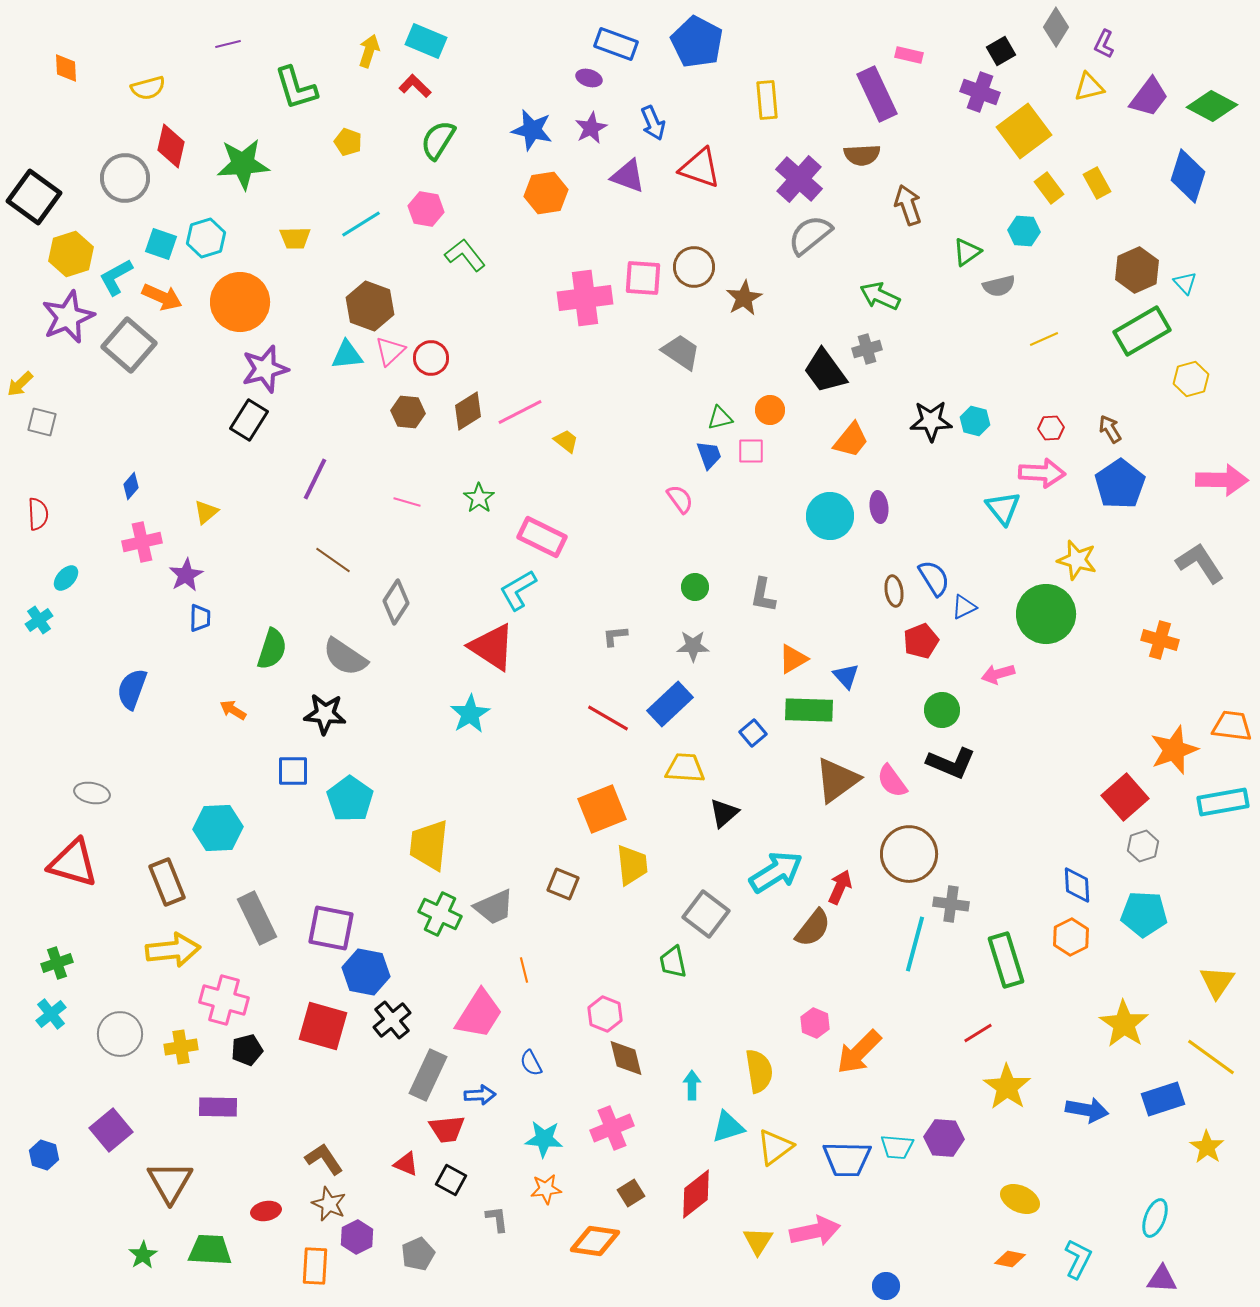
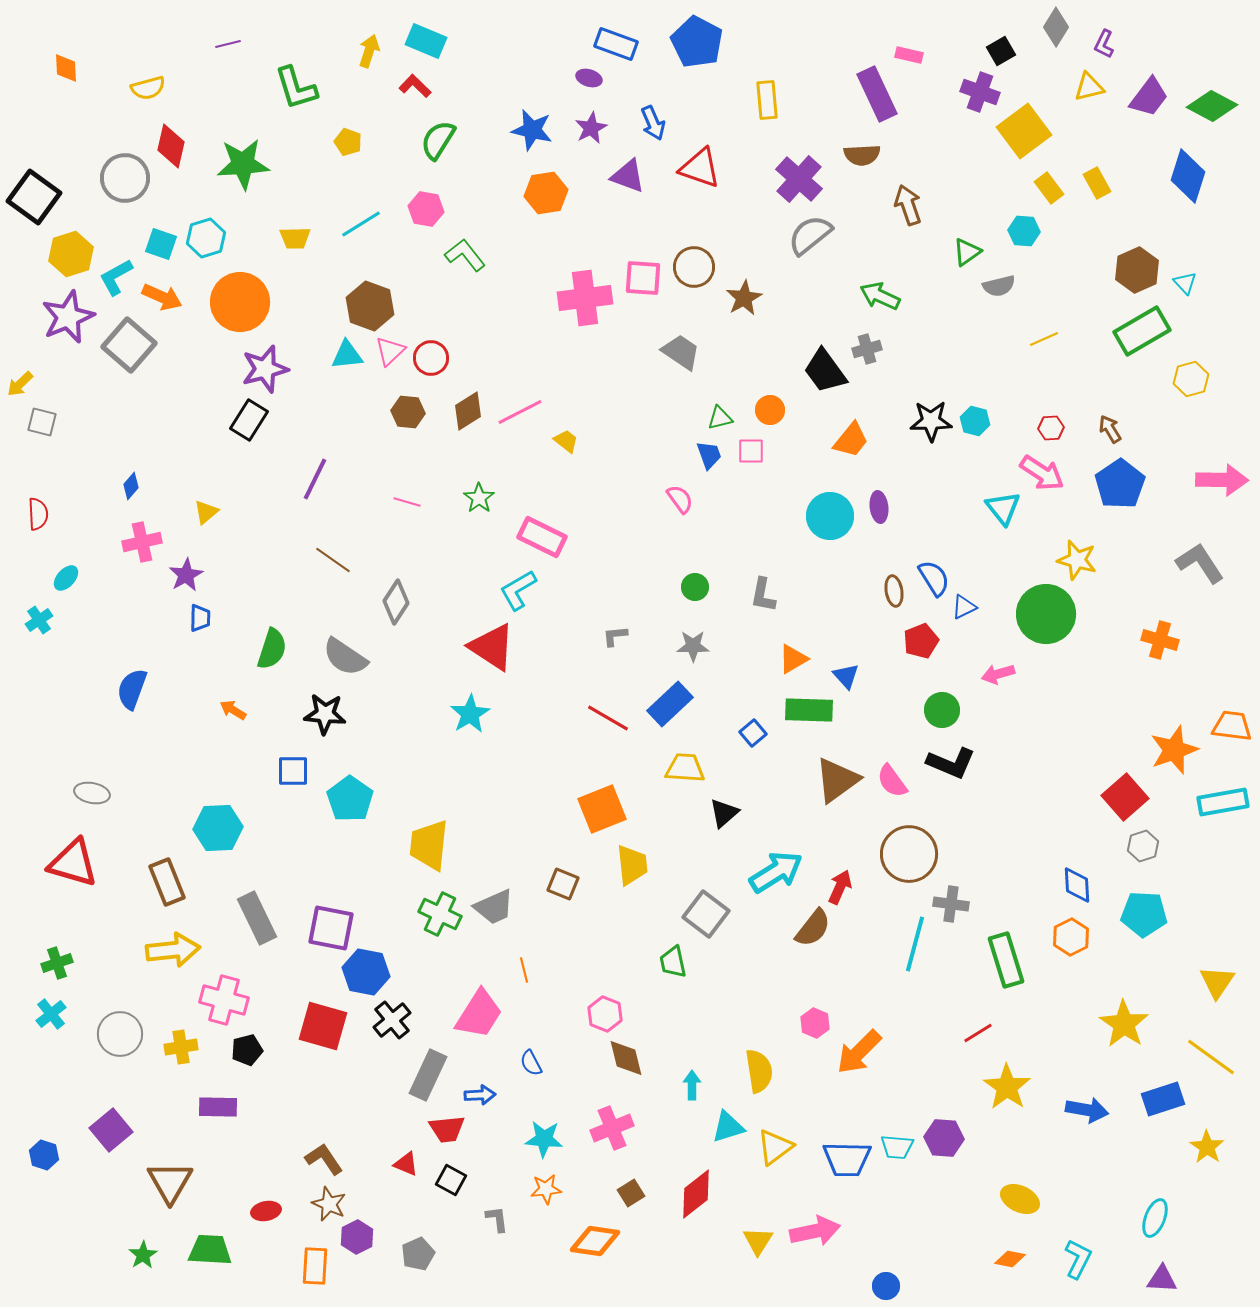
pink arrow at (1042, 473): rotated 30 degrees clockwise
